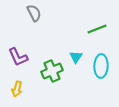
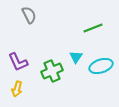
gray semicircle: moved 5 px left, 2 px down
green line: moved 4 px left, 1 px up
purple L-shape: moved 5 px down
cyan ellipse: rotated 70 degrees clockwise
